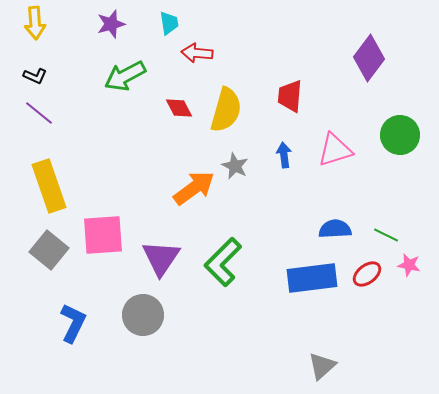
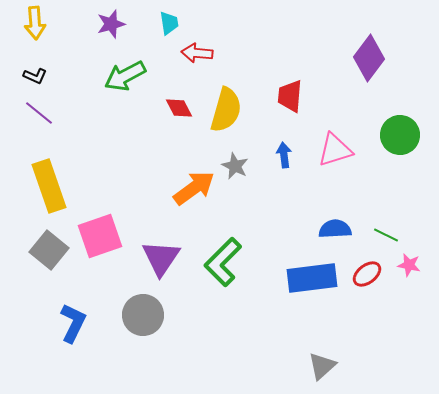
pink square: moved 3 px left, 1 px down; rotated 15 degrees counterclockwise
